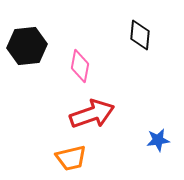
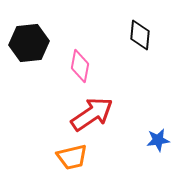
black hexagon: moved 2 px right, 3 px up
red arrow: rotated 15 degrees counterclockwise
orange trapezoid: moved 1 px right, 1 px up
